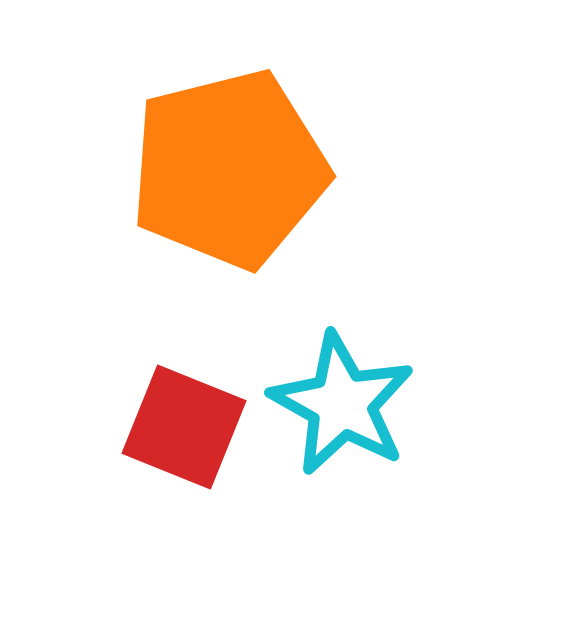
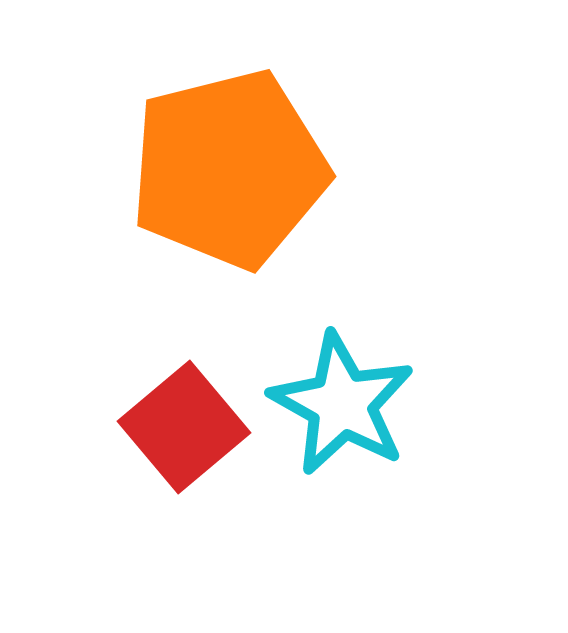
red square: rotated 28 degrees clockwise
